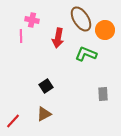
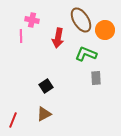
brown ellipse: moved 1 px down
gray rectangle: moved 7 px left, 16 px up
red line: moved 1 px up; rotated 21 degrees counterclockwise
